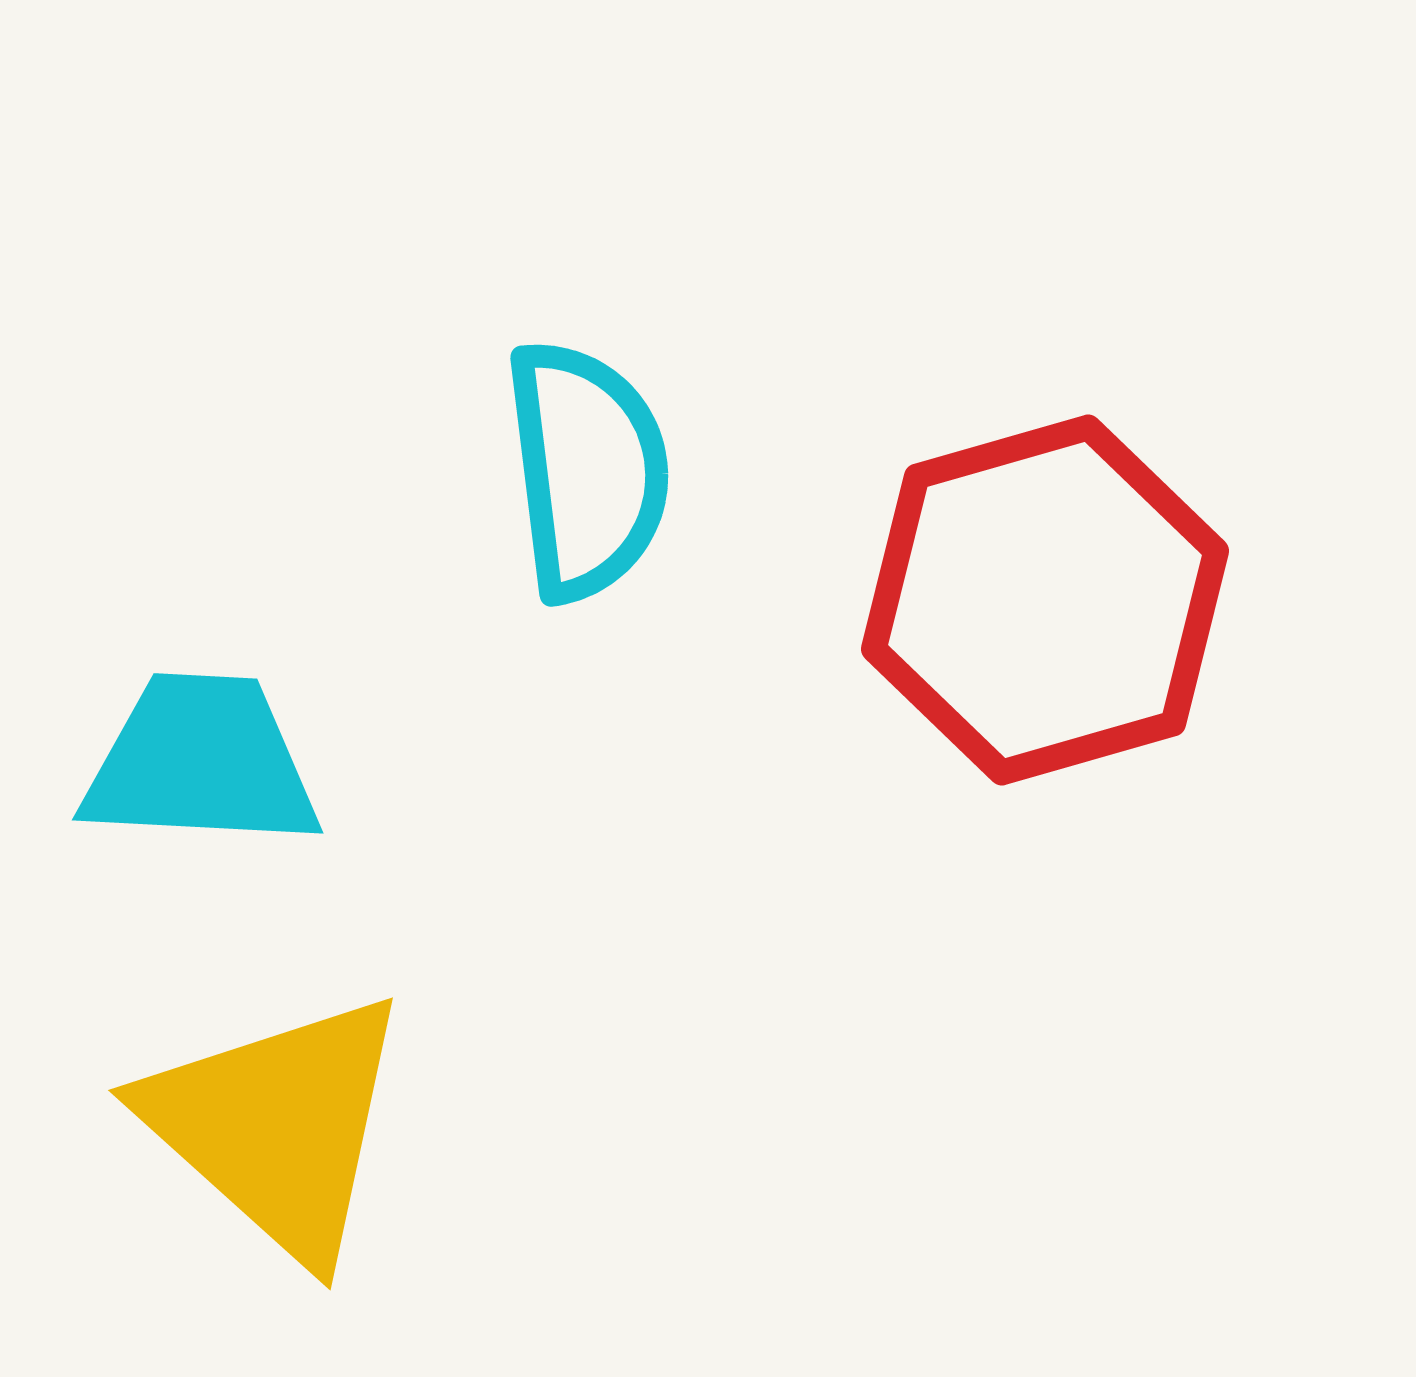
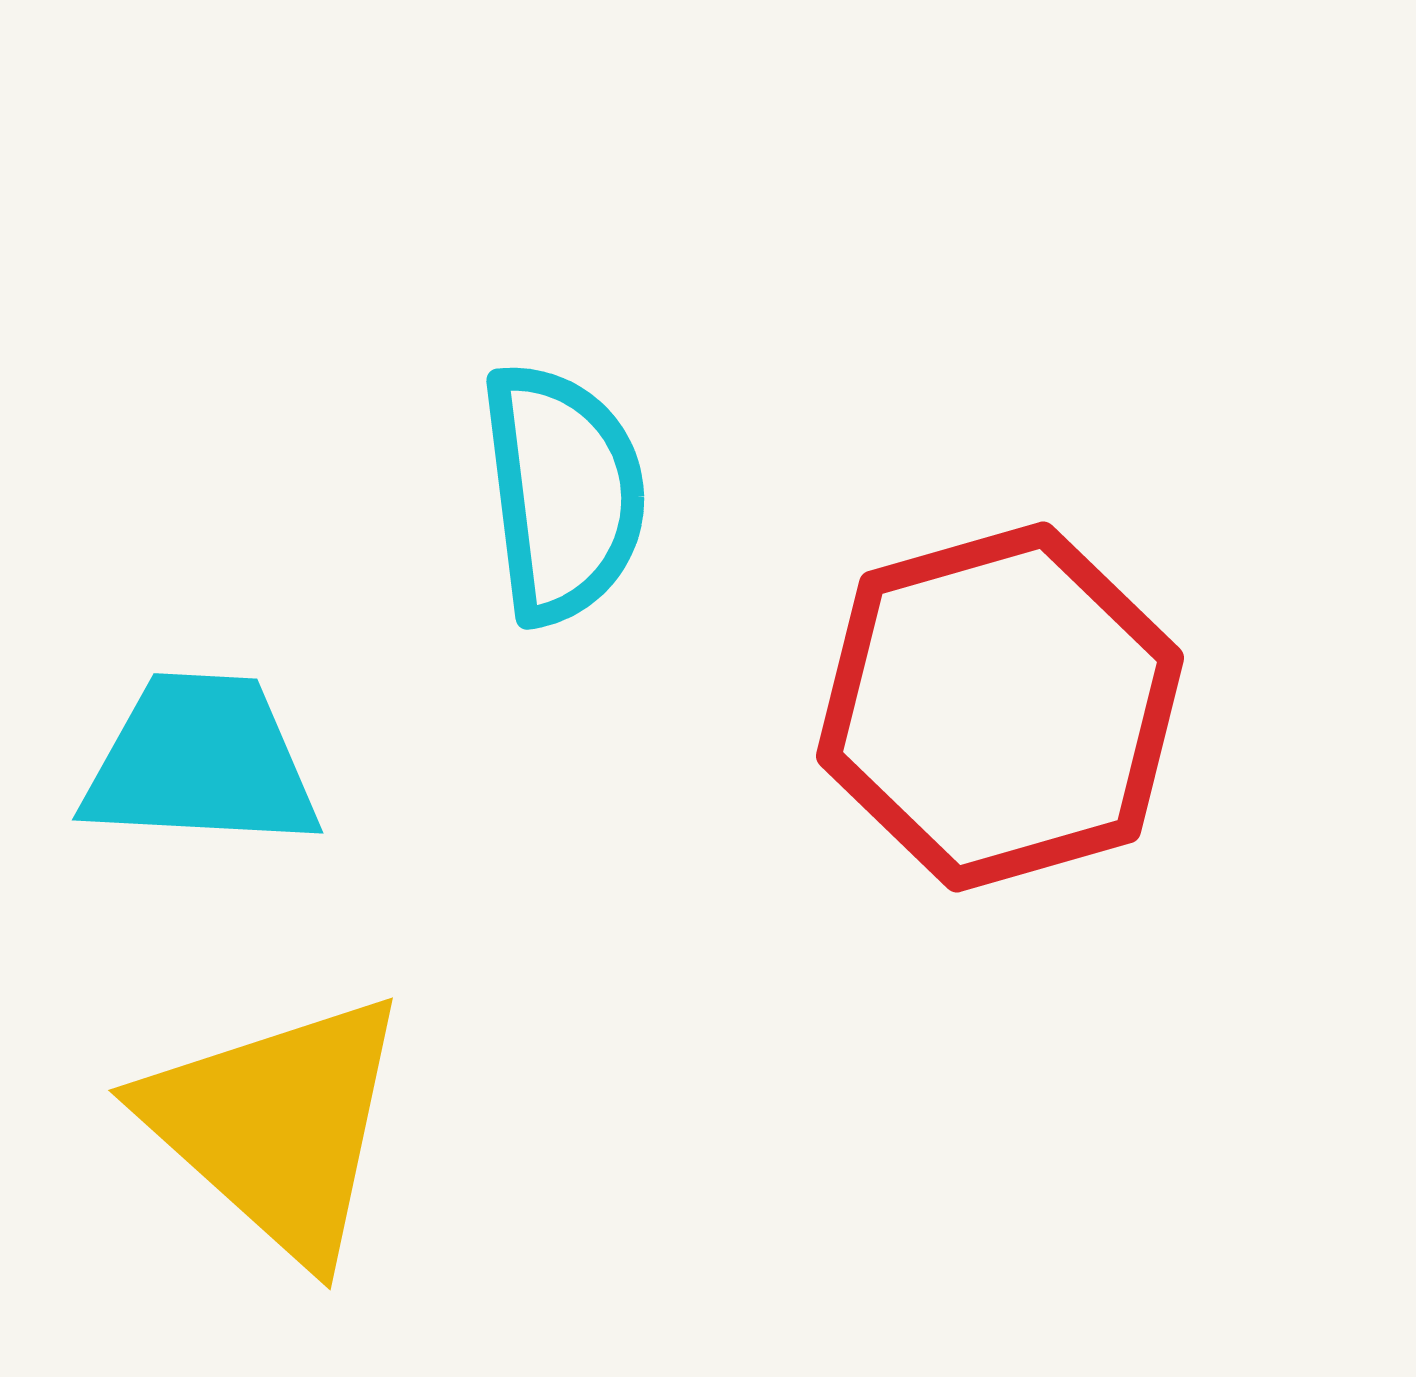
cyan semicircle: moved 24 px left, 23 px down
red hexagon: moved 45 px left, 107 px down
